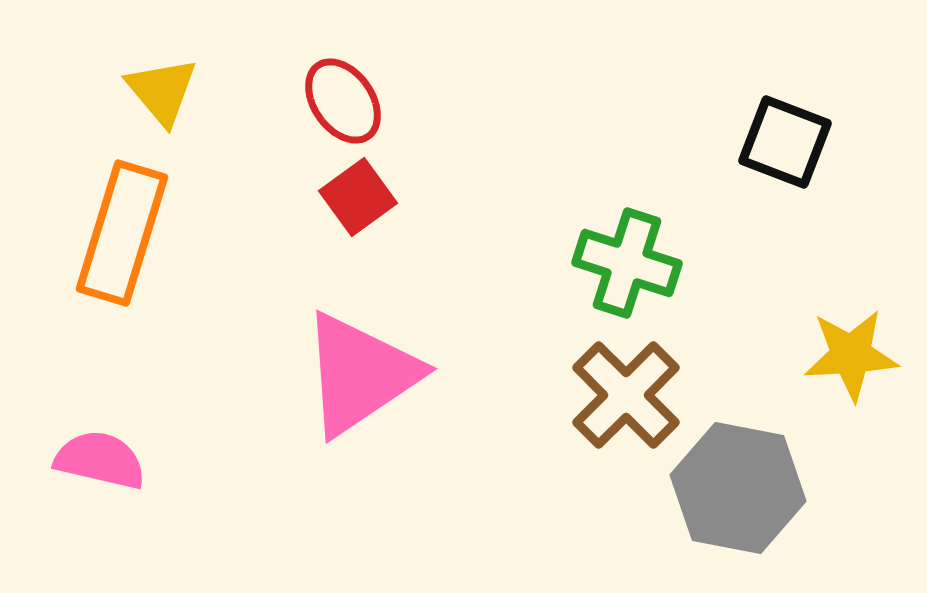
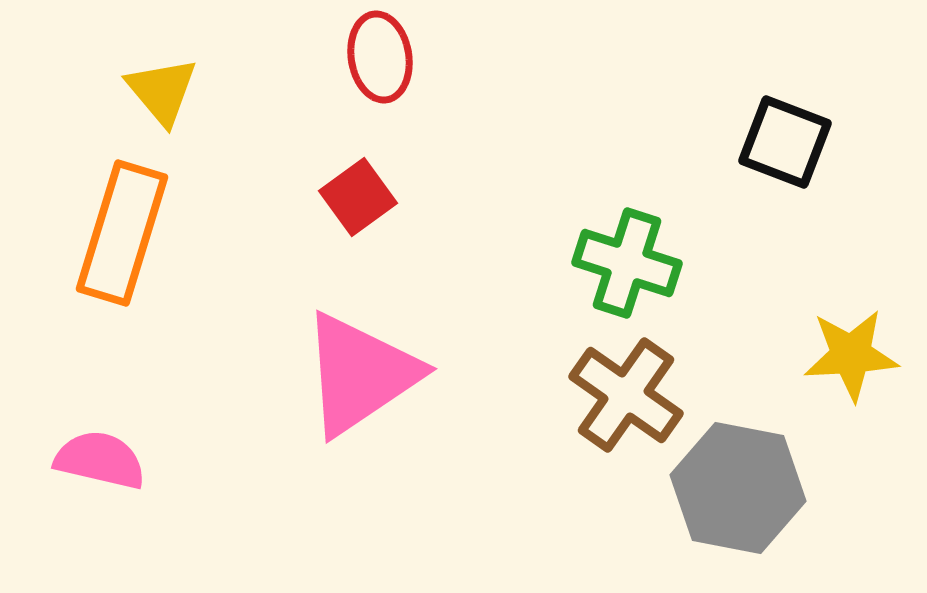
red ellipse: moved 37 px right, 44 px up; rotated 26 degrees clockwise
brown cross: rotated 10 degrees counterclockwise
